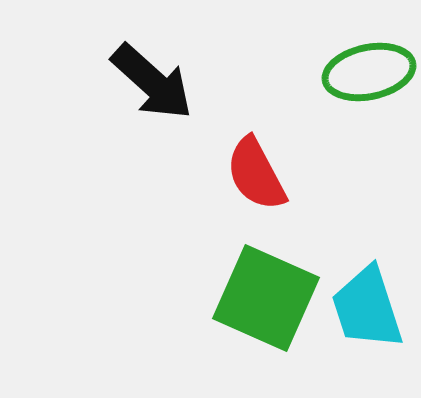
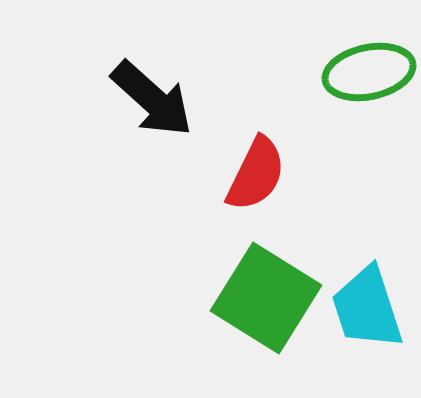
black arrow: moved 17 px down
red semicircle: rotated 126 degrees counterclockwise
green square: rotated 8 degrees clockwise
